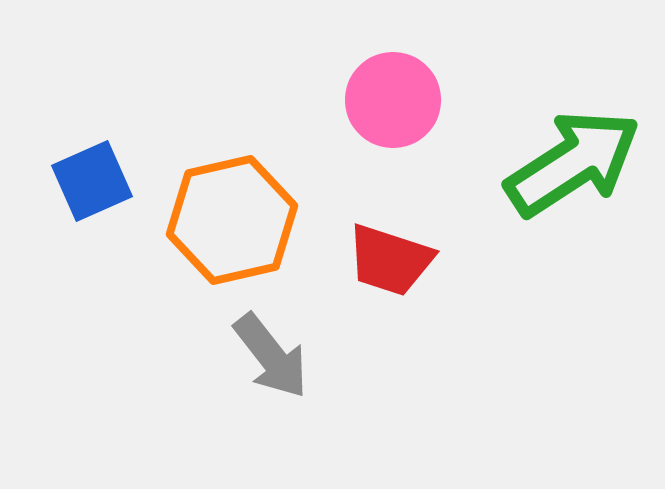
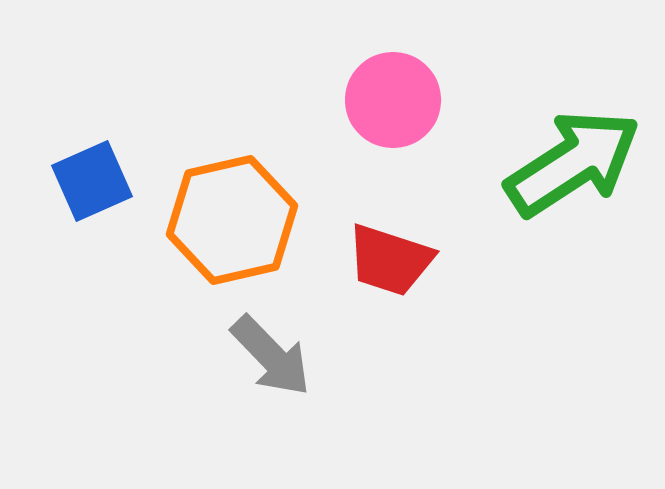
gray arrow: rotated 6 degrees counterclockwise
